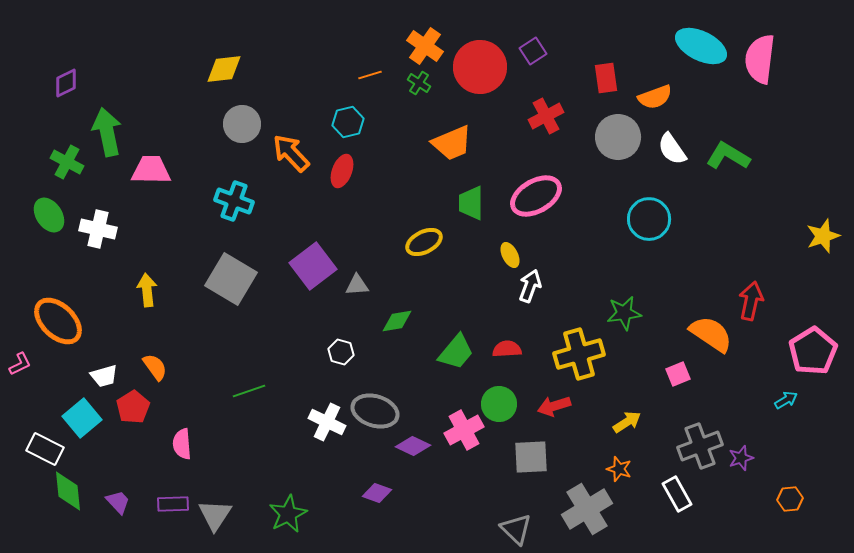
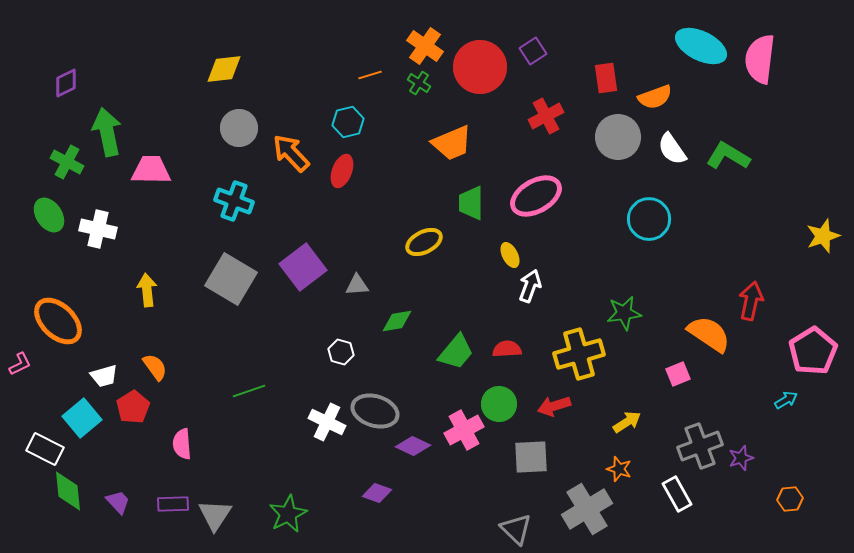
gray circle at (242, 124): moved 3 px left, 4 px down
purple square at (313, 266): moved 10 px left, 1 px down
orange semicircle at (711, 334): moved 2 px left
